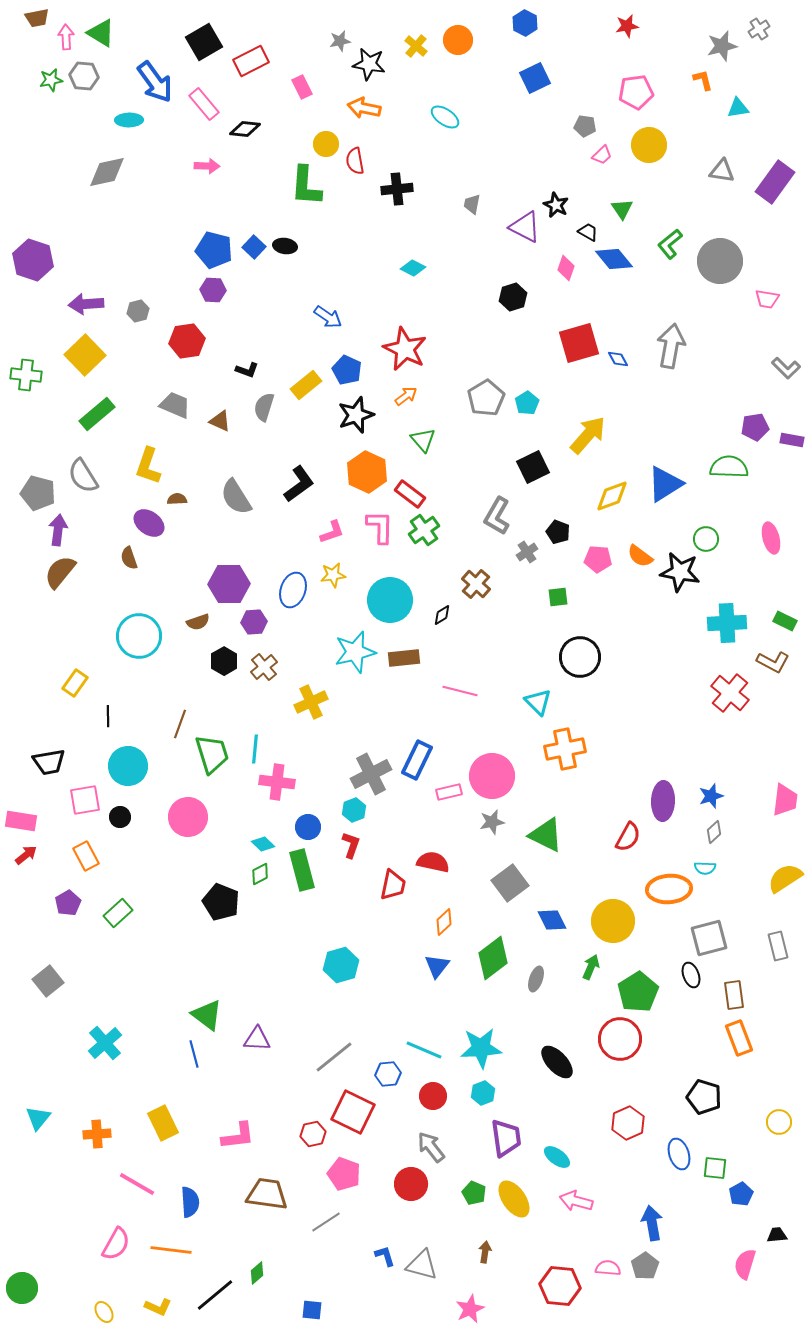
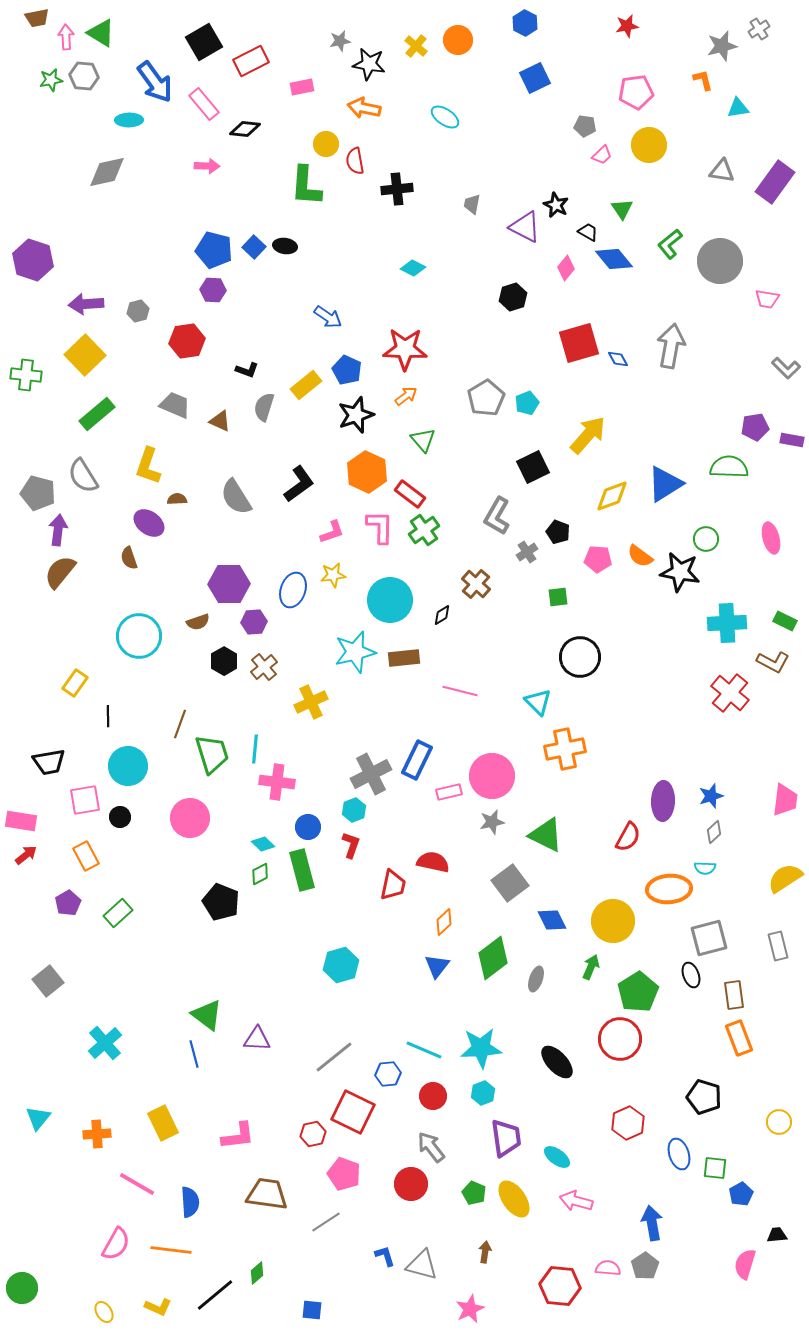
pink rectangle at (302, 87): rotated 75 degrees counterclockwise
pink diamond at (566, 268): rotated 20 degrees clockwise
red star at (405, 349): rotated 24 degrees counterclockwise
cyan pentagon at (527, 403): rotated 10 degrees clockwise
pink circle at (188, 817): moved 2 px right, 1 px down
